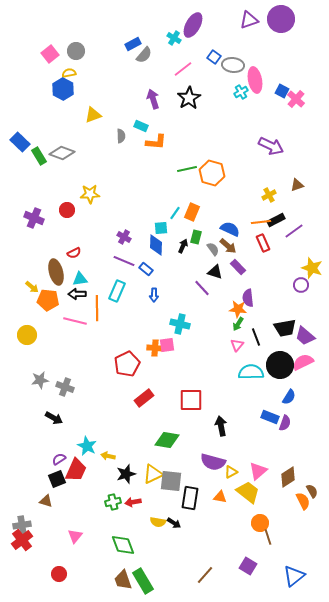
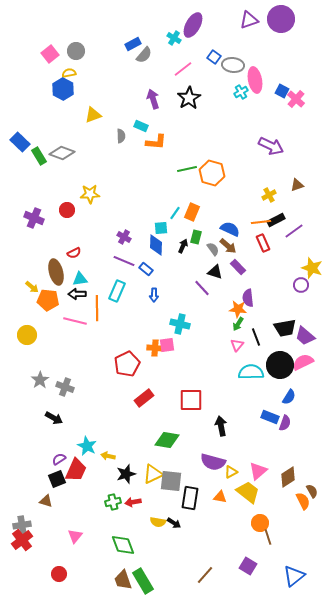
gray star at (40, 380): rotated 24 degrees counterclockwise
